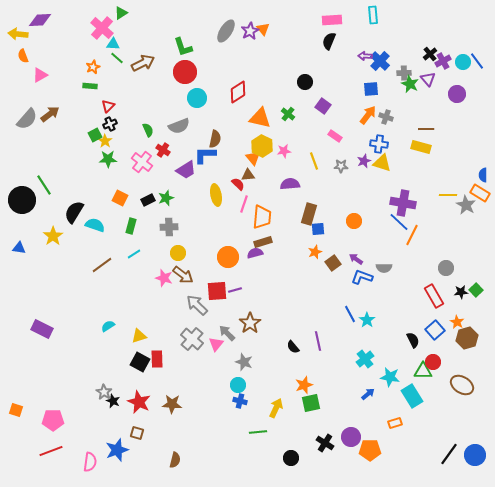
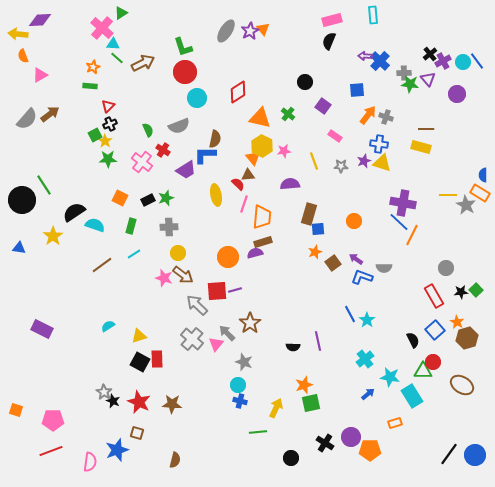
pink rectangle at (332, 20): rotated 12 degrees counterclockwise
green star at (410, 84): rotated 18 degrees counterclockwise
blue square at (371, 89): moved 14 px left, 1 px down
black semicircle at (74, 212): rotated 25 degrees clockwise
black semicircle at (293, 347): rotated 48 degrees counterclockwise
